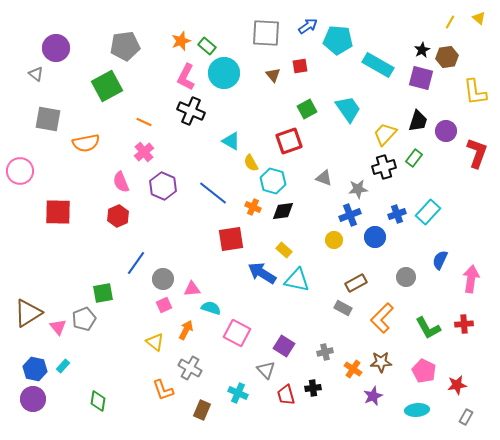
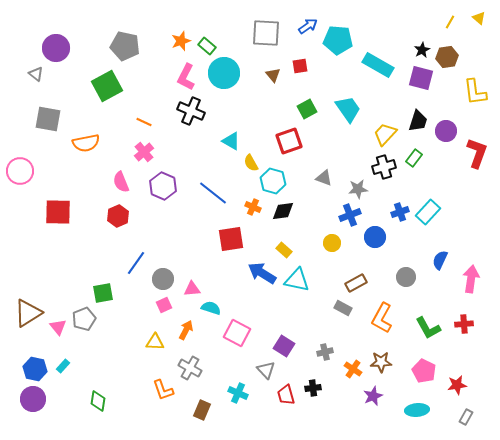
gray pentagon at (125, 46): rotated 20 degrees clockwise
blue cross at (397, 214): moved 3 px right, 2 px up
yellow circle at (334, 240): moved 2 px left, 3 px down
orange L-shape at (382, 318): rotated 16 degrees counterclockwise
yellow triangle at (155, 342): rotated 36 degrees counterclockwise
